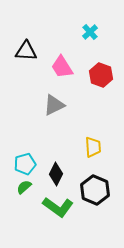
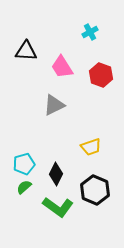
cyan cross: rotated 14 degrees clockwise
yellow trapezoid: moved 2 px left; rotated 75 degrees clockwise
cyan pentagon: moved 1 px left
